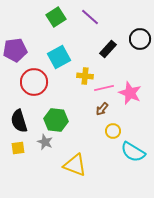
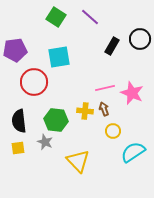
green square: rotated 24 degrees counterclockwise
black rectangle: moved 4 px right, 3 px up; rotated 12 degrees counterclockwise
cyan square: rotated 20 degrees clockwise
yellow cross: moved 35 px down
pink line: moved 1 px right
pink star: moved 2 px right
brown arrow: moved 2 px right; rotated 120 degrees clockwise
black semicircle: rotated 10 degrees clockwise
cyan semicircle: rotated 115 degrees clockwise
yellow triangle: moved 3 px right, 4 px up; rotated 25 degrees clockwise
